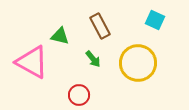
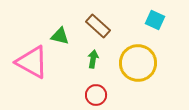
brown rectangle: moved 2 px left; rotated 20 degrees counterclockwise
green arrow: rotated 132 degrees counterclockwise
red circle: moved 17 px right
